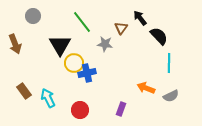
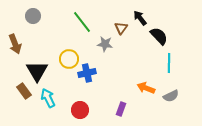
black triangle: moved 23 px left, 26 px down
yellow circle: moved 5 px left, 4 px up
